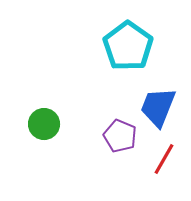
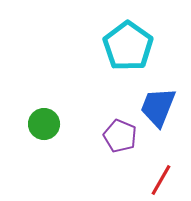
red line: moved 3 px left, 21 px down
